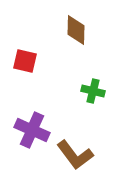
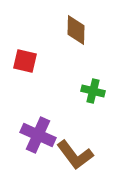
purple cross: moved 6 px right, 5 px down
